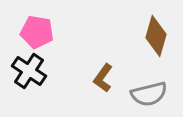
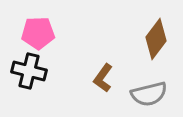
pink pentagon: moved 1 px right, 1 px down; rotated 12 degrees counterclockwise
brown diamond: moved 3 px down; rotated 21 degrees clockwise
black cross: rotated 20 degrees counterclockwise
